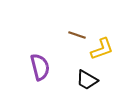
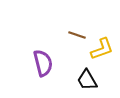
purple semicircle: moved 3 px right, 4 px up
black trapezoid: rotated 30 degrees clockwise
